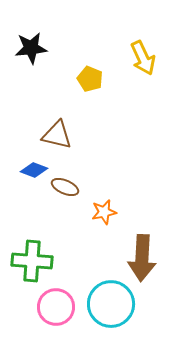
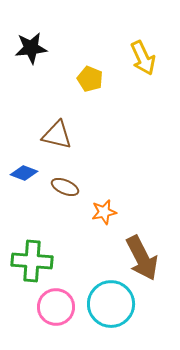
blue diamond: moved 10 px left, 3 px down
brown arrow: rotated 30 degrees counterclockwise
